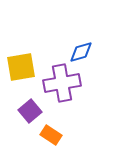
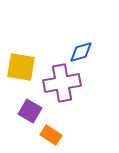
yellow square: rotated 20 degrees clockwise
purple square: rotated 20 degrees counterclockwise
